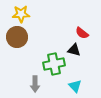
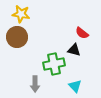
yellow star: rotated 12 degrees clockwise
